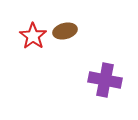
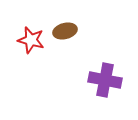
red star: moved 2 px left, 4 px down; rotated 20 degrees counterclockwise
